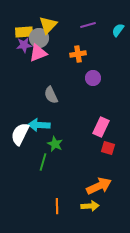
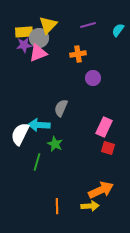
gray semicircle: moved 10 px right, 13 px down; rotated 48 degrees clockwise
pink rectangle: moved 3 px right
green line: moved 6 px left
orange arrow: moved 2 px right, 4 px down
